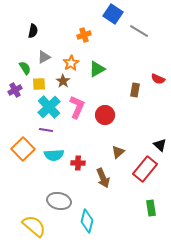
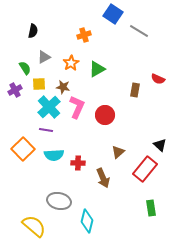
brown star: moved 6 px down; rotated 24 degrees counterclockwise
